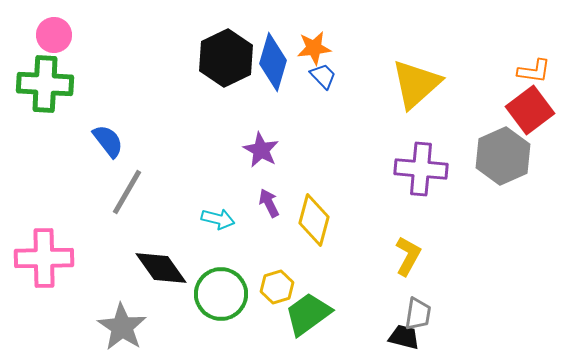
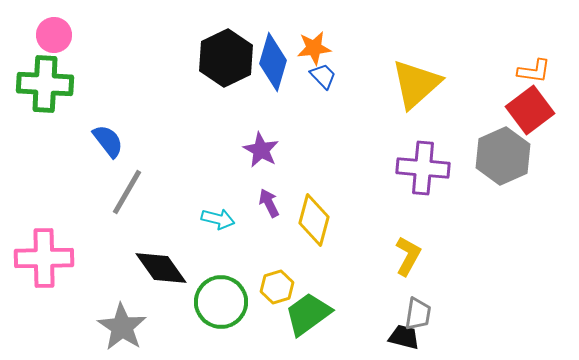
purple cross: moved 2 px right, 1 px up
green circle: moved 8 px down
